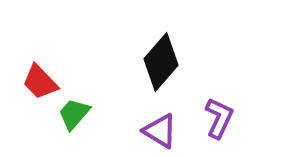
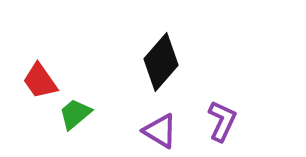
red trapezoid: moved 1 px up; rotated 9 degrees clockwise
green trapezoid: moved 1 px right; rotated 9 degrees clockwise
purple L-shape: moved 3 px right, 3 px down
